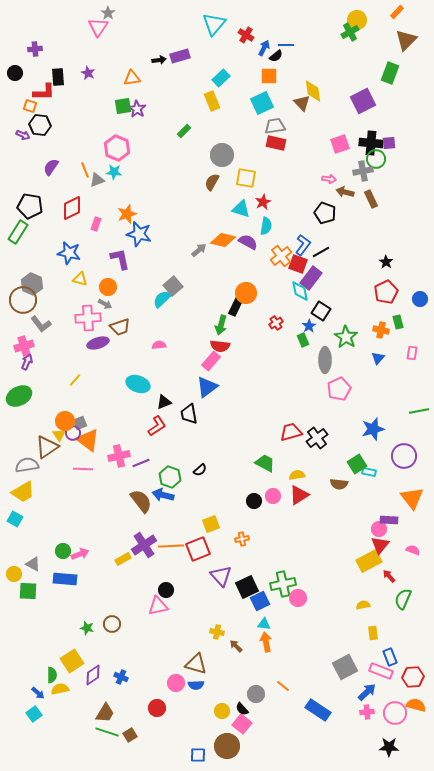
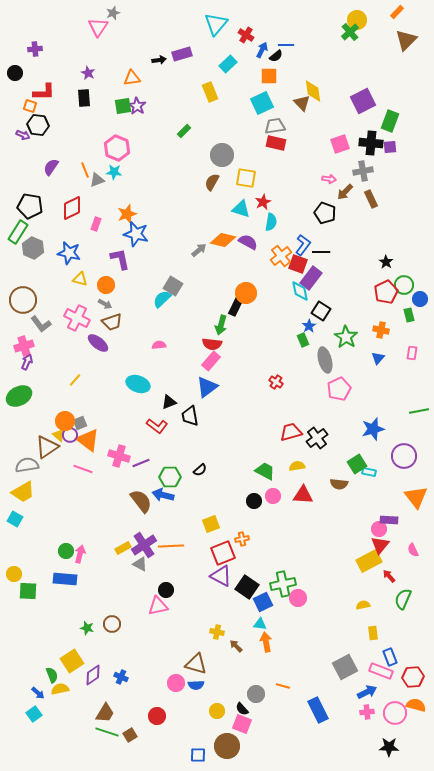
gray star at (108, 13): moved 5 px right; rotated 16 degrees clockwise
cyan triangle at (214, 24): moved 2 px right
green cross at (350, 32): rotated 12 degrees counterclockwise
blue arrow at (264, 48): moved 2 px left, 2 px down
purple rectangle at (180, 56): moved 2 px right, 2 px up
green rectangle at (390, 73): moved 48 px down
black rectangle at (58, 77): moved 26 px right, 21 px down
cyan rectangle at (221, 78): moved 7 px right, 14 px up
yellow rectangle at (212, 101): moved 2 px left, 9 px up
purple star at (137, 109): moved 3 px up
black hexagon at (40, 125): moved 2 px left
purple square at (389, 143): moved 1 px right, 4 px down
green circle at (376, 159): moved 28 px right, 126 px down
brown arrow at (345, 192): rotated 60 degrees counterclockwise
cyan semicircle at (266, 226): moved 5 px right, 4 px up
blue star at (139, 234): moved 3 px left
black line at (321, 252): rotated 30 degrees clockwise
gray hexagon at (32, 284): moved 1 px right, 36 px up
gray square at (173, 286): rotated 18 degrees counterclockwise
orange circle at (108, 287): moved 2 px left, 2 px up
pink cross at (88, 318): moved 11 px left; rotated 30 degrees clockwise
green rectangle at (398, 322): moved 11 px right, 7 px up
red cross at (276, 323): moved 59 px down; rotated 24 degrees counterclockwise
brown trapezoid at (120, 327): moved 8 px left, 5 px up
purple ellipse at (98, 343): rotated 55 degrees clockwise
red semicircle at (220, 346): moved 8 px left, 2 px up
gray ellipse at (325, 360): rotated 15 degrees counterclockwise
black triangle at (164, 402): moved 5 px right
black trapezoid at (189, 414): moved 1 px right, 2 px down
red L-shape at (157, 426): rotated 70 degrees clockwise
purple circle at (73, 433): moved 3 px left, 2 px down
yellow triangle at (59, 435): rotated 16 degrees counterclockwise
pink cross at (119, 456): rotated 30 degrees clockwise
green trapezoid at (265, 463): moved 8 px down
pink line at (83, 469): rotated 18 degrees clockwise
yellow semicircle at (297, 475): moved 9 px up
green hexagon at (170, 477): rotated 20 degrees counterclockwise
red triangle at (299, 495): moved 4 px right; rotated 35 degrees clockwise
orange triangle at (412, 498): moved 4 px right, 1 px up
red square at (198, 549): moved 25 px right, 4 px down
pink semicircle at (413, 550): rotated 136 degrees counterclockwise
green circle at (63, 551): moved 3 px right
pink arrow at (80, 554): rotated 54 degrees counterclockwise
yellow rectangle at (123, 559): moved 11 px up
gray triangle at (33, 564): moved 107 px right
purple triangle at (221, 576): rotated 20 degrees counterclockwise
black square at (247, 587): rotated 30 degrees counterclockwise
blue square at (260, 601): moved 3 px right, 1 px down
cyan triangle at (264, 624): moved 4 px left
green semicircle at (52, 675): rotated 21 degrees counterclockwise
orange line at (283, 686): rotated 24 degrees counterclockwise
blue arrow at (367, 692): rotated 18 degrees clockwise
red circle at (157, 708): moved 8 px down
blue rectangle at (318, 710): rotated 30 degrees clockwise
yellow circle at (222, 711): moved 5 px left
pink square at (242, 724): rotated 18 degrees counterclockwise
